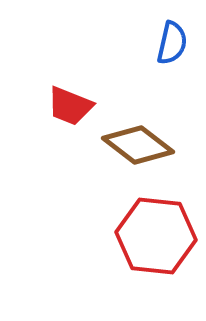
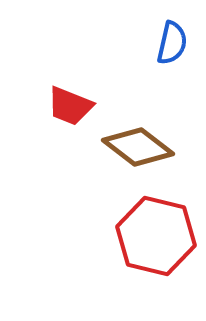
brown diamond: moved 2 px down
red hexagon: rotated 8 degrees clockwise
